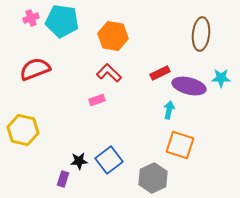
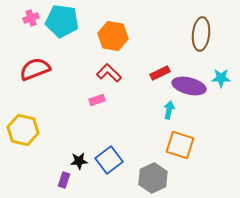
purple rectangle: moved 1 px right, 1 px down
